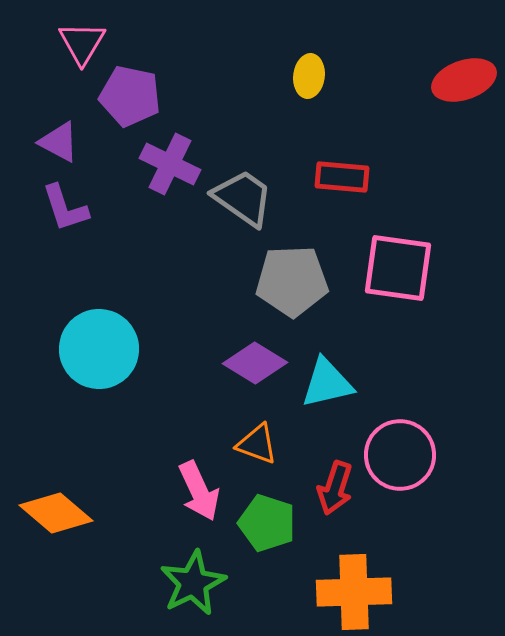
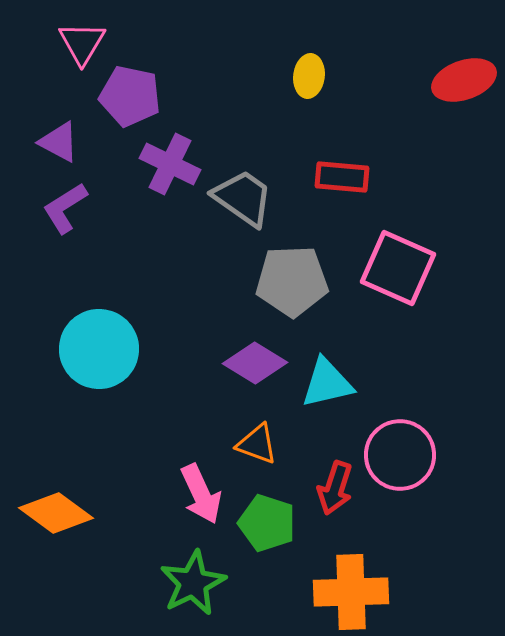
purple L-shape: rotated 76 degrees clockwise
pink square: rotated 16 degrees clockwise
pink arrow: moved 2 px right, 3 px down
orange diamond: rotated 4 degrees counterclockwise
orange cross: moved 3 px left
